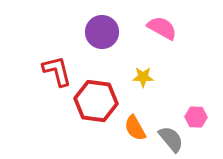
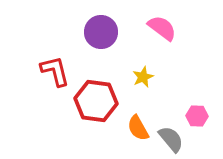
pink semicircle: rotated 8 degrees clockwise
purple circle: moved 1 px left
red L-shape: moved 2 px left
yellow star: rotated 25 degrees counterclockwise
pink hexagon: moved 1 px right, 1 px up
orange semicircle: moved 3 px right
